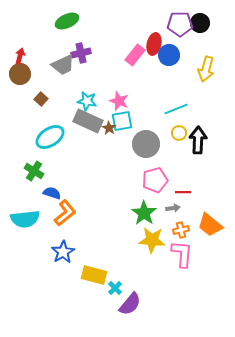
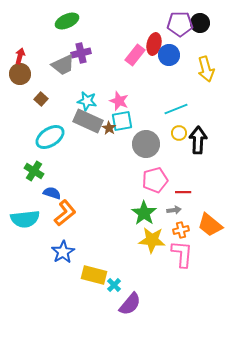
yellow arrow: rotated 30 degrees counterclockwise
gray arrow: moved 1 px right, 2 px down
cyan cross: moved 1 px left, 3 px up
